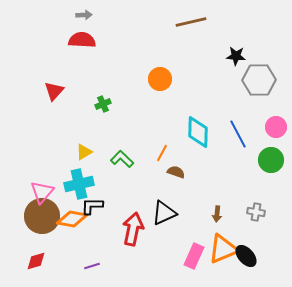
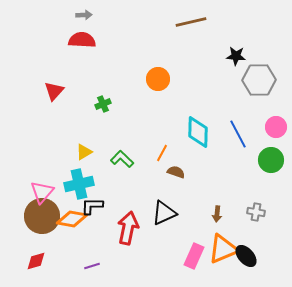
orange circle: moved 2 px left
red arrow: moved 5 px left, 1 px up
